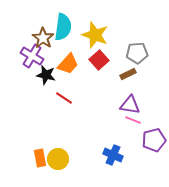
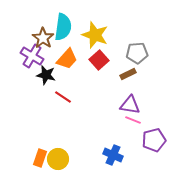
orange trapezoid: moved 1 px left, 5 px up
red line: moved 1 px left, 1 px up
orange rectangle: rotated 30 degrees clockwise
